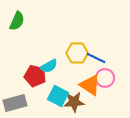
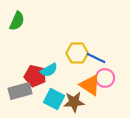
cyan semicircle: moved 4 px down
cyan square: moved 4 px left, 3 px down
gray rectangle: moved 5 px right, 12 px up
